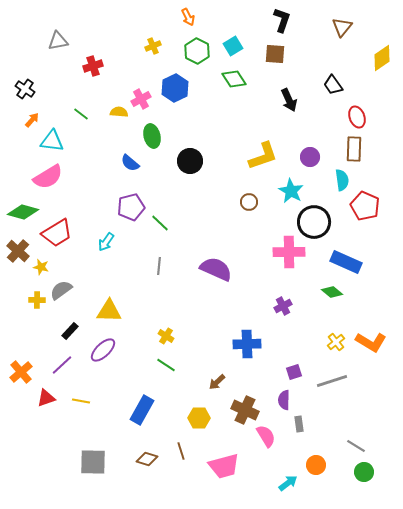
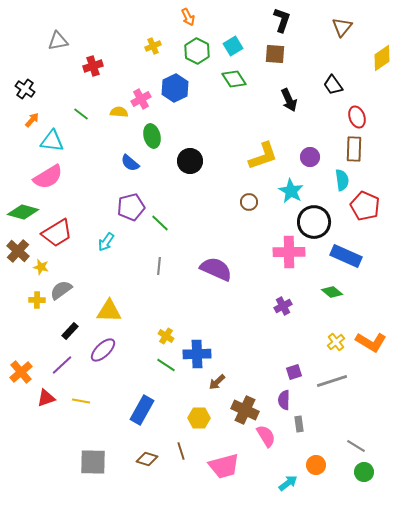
blue rectangle at (346, 262): moved 6 px up
blue cross at (247, 344): moved 50 px left, 10 px down
